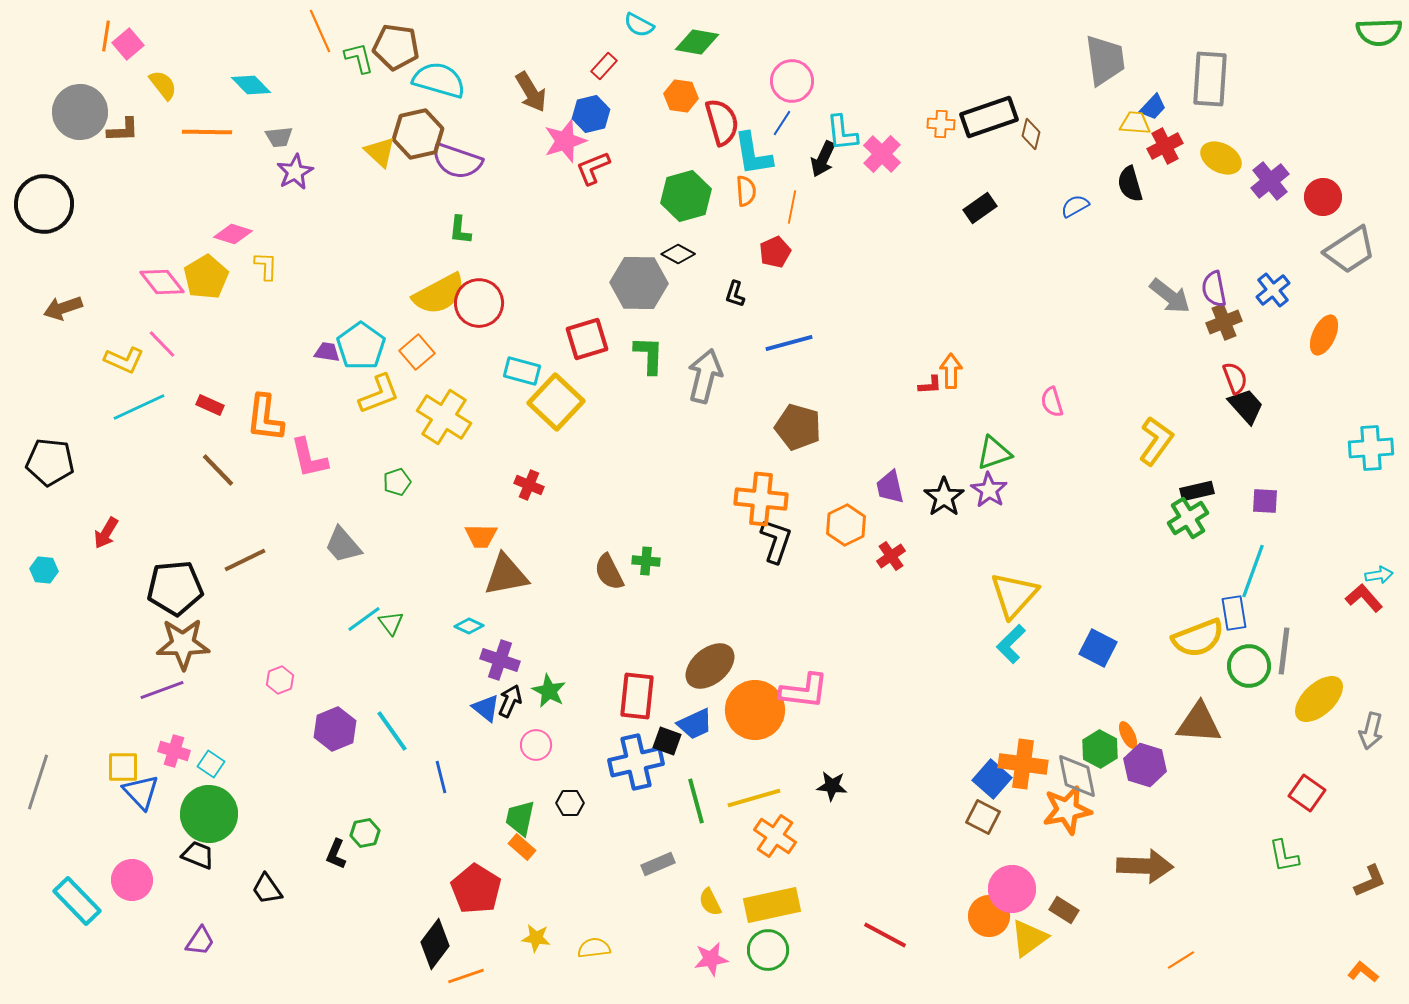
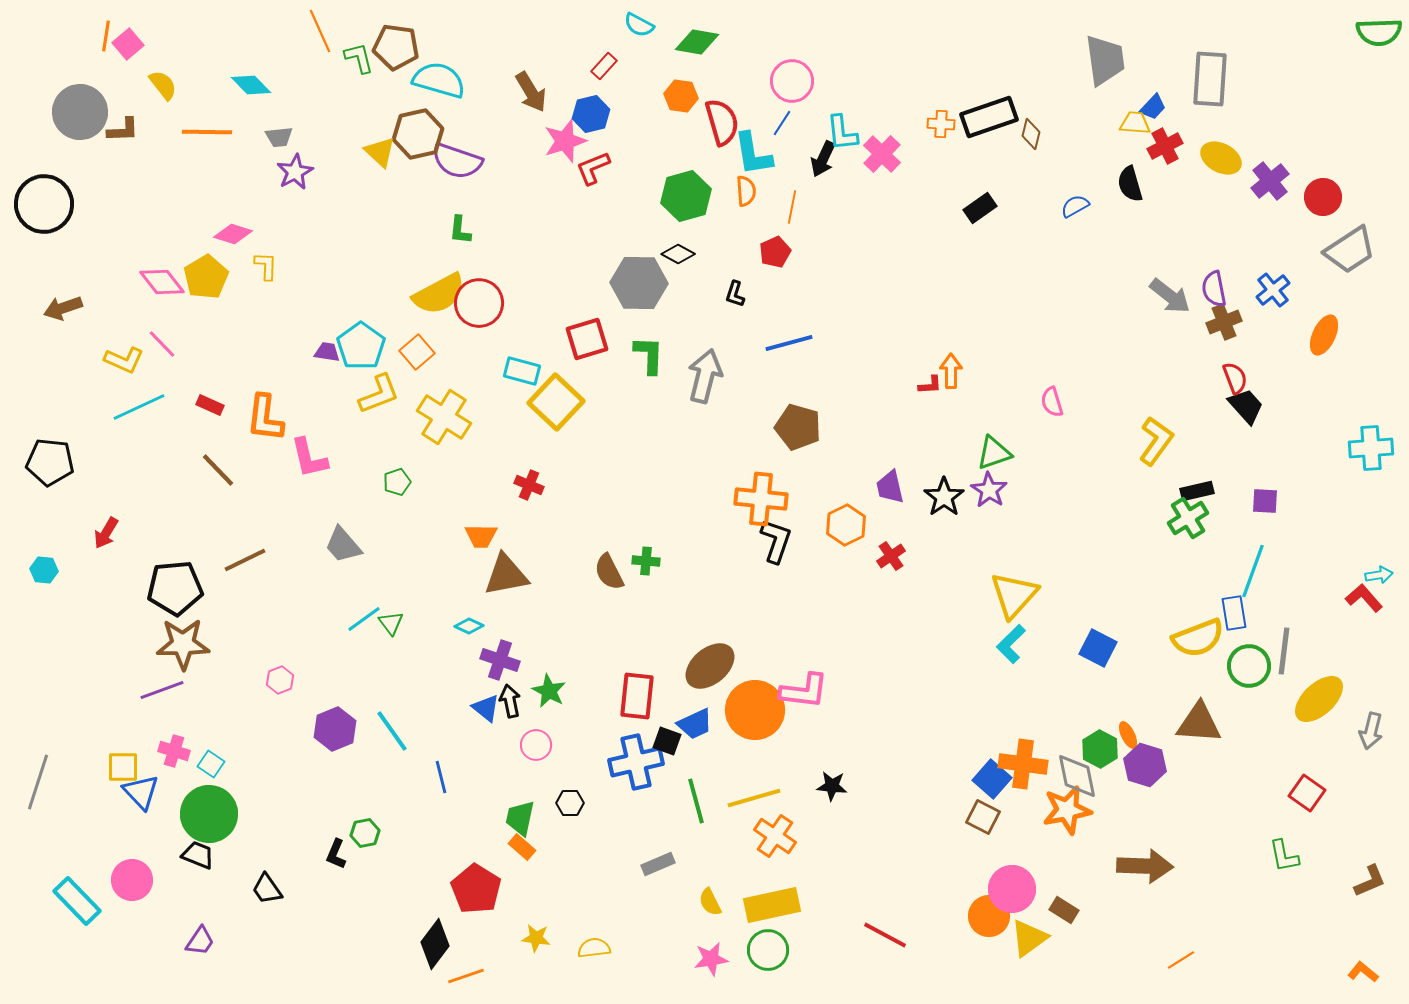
black arrow at (510, 701): rotated 36 degrees counterclockwise
